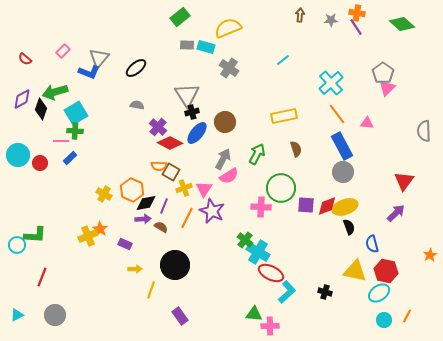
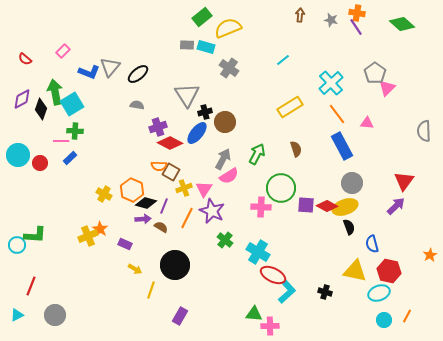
green rectangle at (180, 17): moved 22 px right
gray star at (331, 20): rotated 16 degrees clockwise
gray triangle at (99, 58): moved 11 px right, 9 px down
black ellipse at (136, 68): moved 2 px right, 6 px down
gray pentagon at (383, 73): moved 8 px left
green arrow at (55, 92): rotated 95 degrees clockwise
black cross at (192, 112): moved 13 px right
cyan square at (76, 113): moved 4 px left, 9 px up
yellow rectangle at (284, 116): moved 6 px right, 9 px up; rotated 20 degrees counterclockwise
purple cross at (158, 127): rotated 30 degrees clockwise
gray circle at (343, 172): moved 9 px right, 11 px down
black diamond at (146, 203): rotated 25 degrees clockwise
red diamond at (327, 206): rotated 50 degrees clockwise
purple arrow at (396, 213): moved 7 px up
green cross at (245, 240): moved 20 px left
yellow arrow at (135, 269): rotated 32 degrees clockwise
red hexagon at (386, 271): moved 3 px right
red ellipse at (271, 273): moved 2 px right, 2 px down
red line at (42, 277): moved 11 px left, 9 px down
cyan ellipse at (379, 293): rotated 15 degrees clockwise
purple rectangle at (180, 316): rotated 66 degrees clockwise
